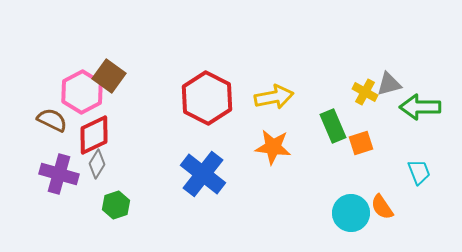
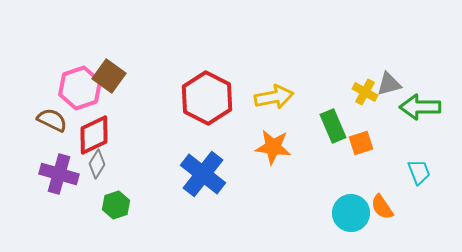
pink hexagon: moved 2 px left, 4 px up; rotated 9 degrees clockwise
